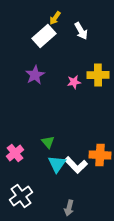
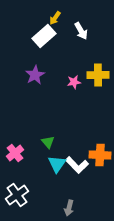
white L-shape: moved 1 px right
white cross: moved 4 px left, 1 px up
